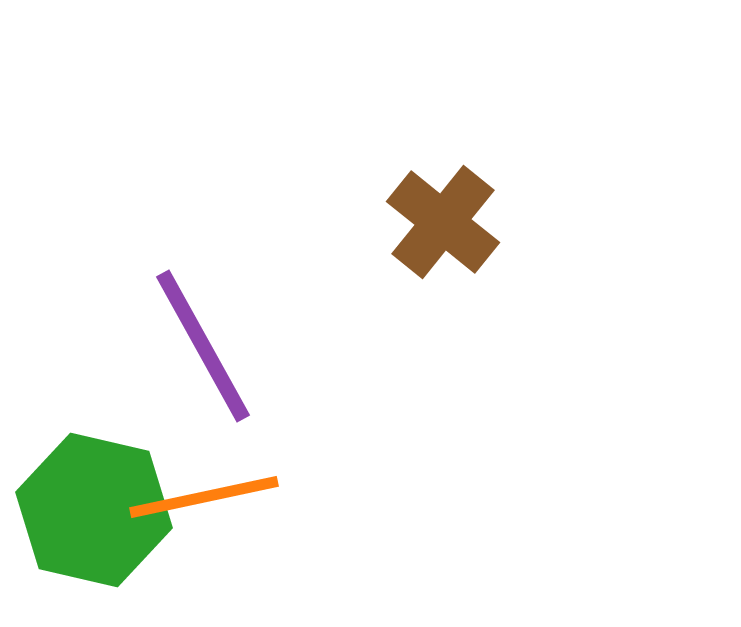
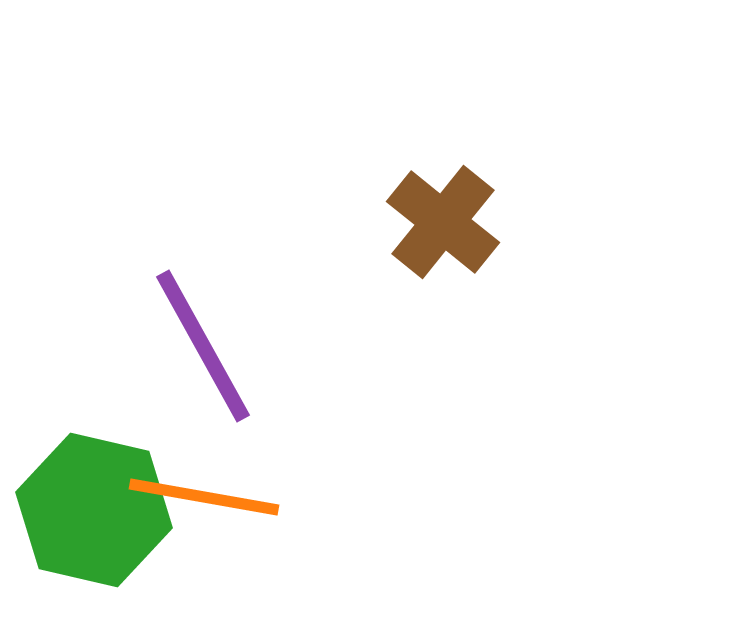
orange line: rotated 22 degrees clockwise
